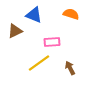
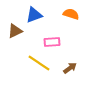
blue triangle: rotated 42 degrees counterclockwise
yellow line: rotated 70 degrees clockwise
brown arrow: rotated 80 degrees clockwise
